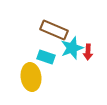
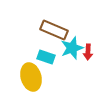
yellow ellipse: rotated 8 degrees counterclockwise
